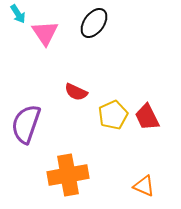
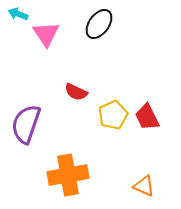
cyan arrow: rotated 144 degrees clockwise
black ellipse: moved 5 px right, 1 px down
pink triangle: moved 1 px right, 1 px down
